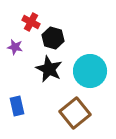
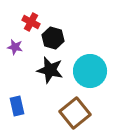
black star: moved 1 px right, 1 px down; rotated 12 degrees counterclockwise
